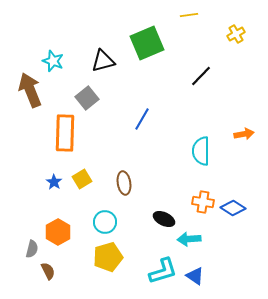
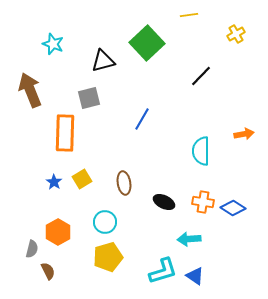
green square: rotated 20 degrees counterclockwise
cyan star: moved 17 px up
gray square: moved 2 px right; rotated 25 degrees clockwise
black ellipse: moved 17 px up
